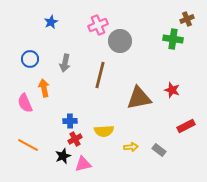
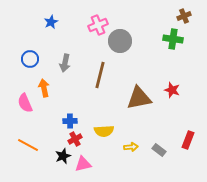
brown cross: moved 3 px left, 3 px up
red rectangle: moved 2 px right, 14 px down; rotated 42 degrees counterclockwise
